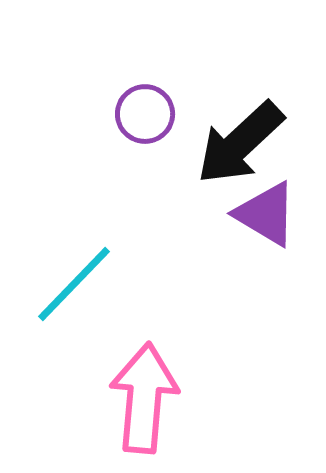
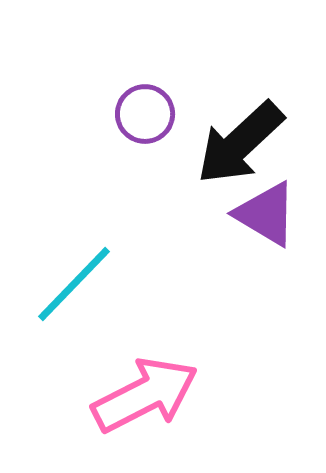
pink arrow: moved 1 px right, 3 px up; rotated 58 degrees clockwise
